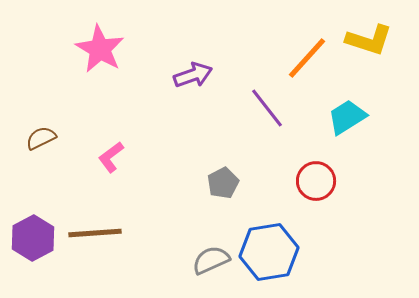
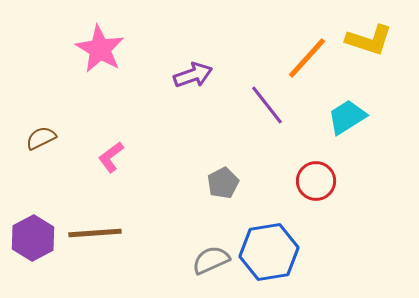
purple line: moved 3 px up
